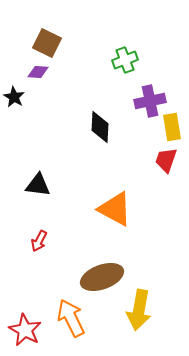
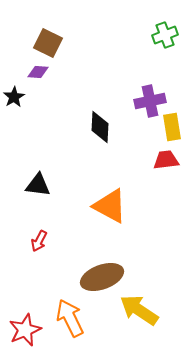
brown square: moved 1 px right
green cross: moved 40 px right, 25 px up
black star: rotated 10 degrees clockwise
red trapezoid: rotated 64 degrees clockwise
orange triangle: moved 5 px left, 3 px up
yellow arrow: rotated 114 degrees clockwise
orange arrow: moved 1 px left
red star: rotated 20 degrees clockwise
